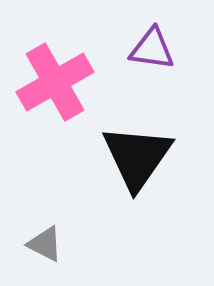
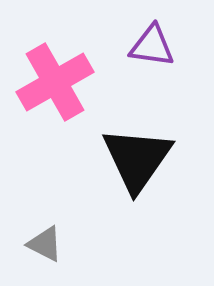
purple triangle: moved 3 px up
black triangle: moved 2 px down
